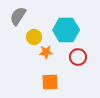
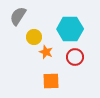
cyan hexagon: moved 4 px right, 1 px up
orange star: rotated 24 degrees clockwise
red circle: moved 3 px left
orange square: moved 1 px right, 1 px up
